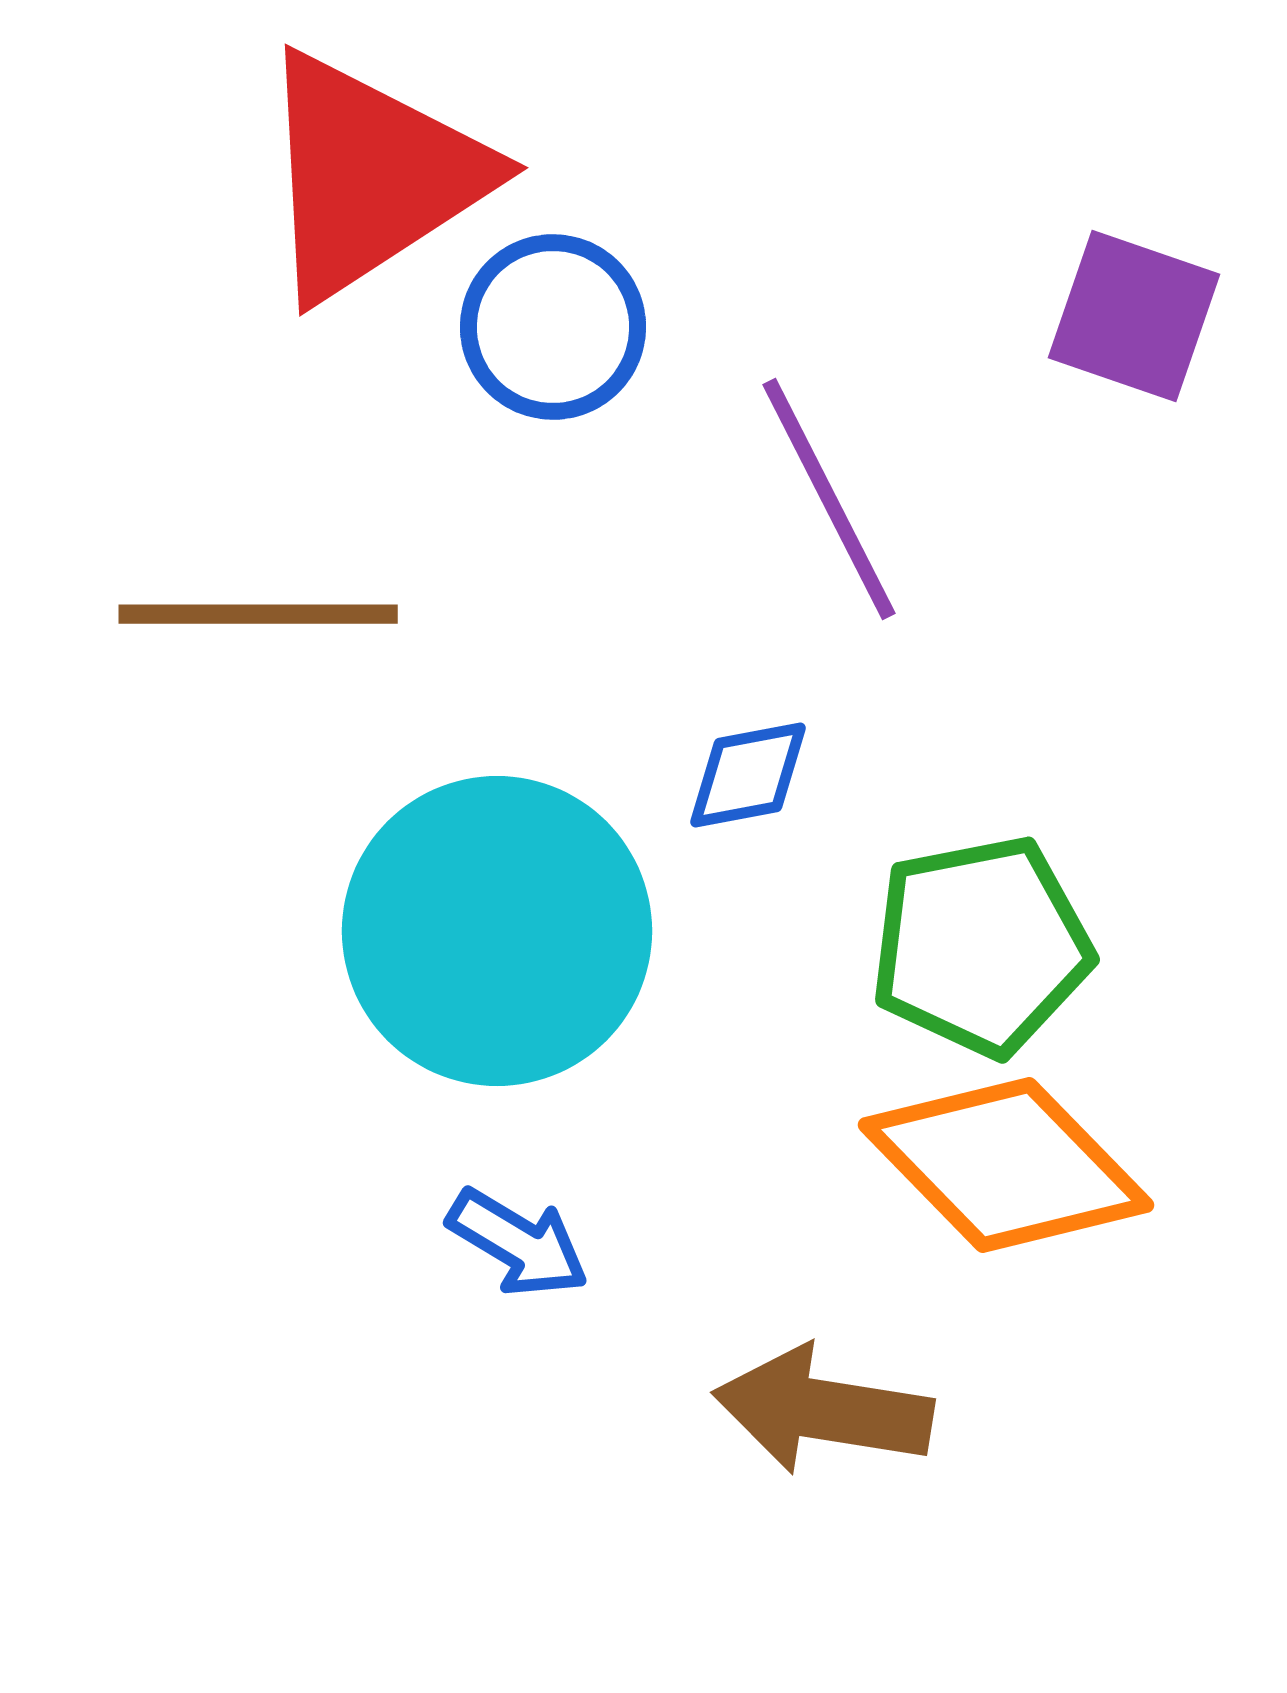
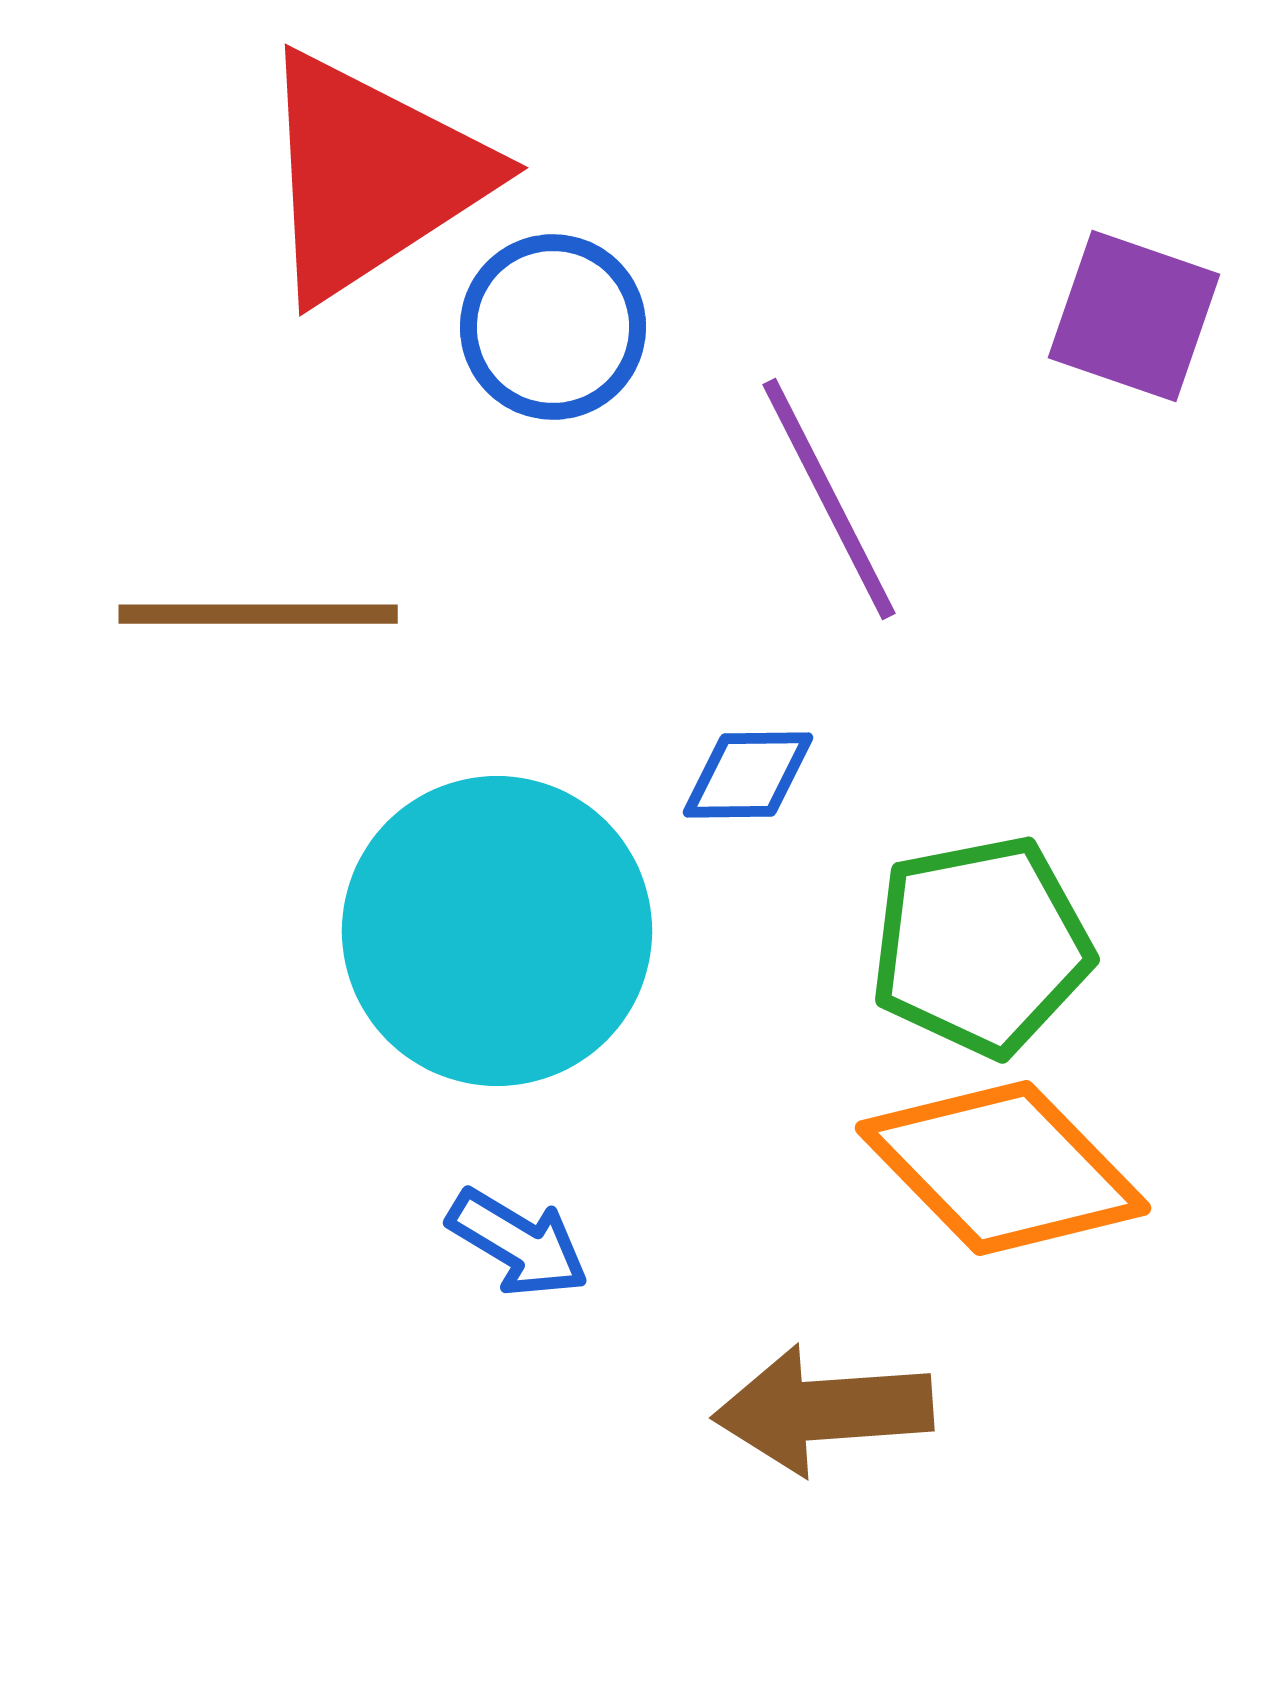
blue diamond: rotated 10 degrees clockwise
orange diamond: moved 3 px left, 3 px down
brown arrow: rotated 13 degrees counterclockwise
